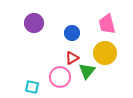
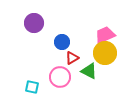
pink trapezoid: moved 2 px left, 11 px down; rotated 80 degrees clockwise
blue circle: moved 10 px left, 9 px down
green triangle: moved 2 px right; rotated 42 degrees counterclockwise
